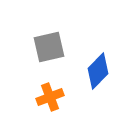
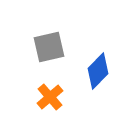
orange cross: rotated 20 degrees counterclockwise
